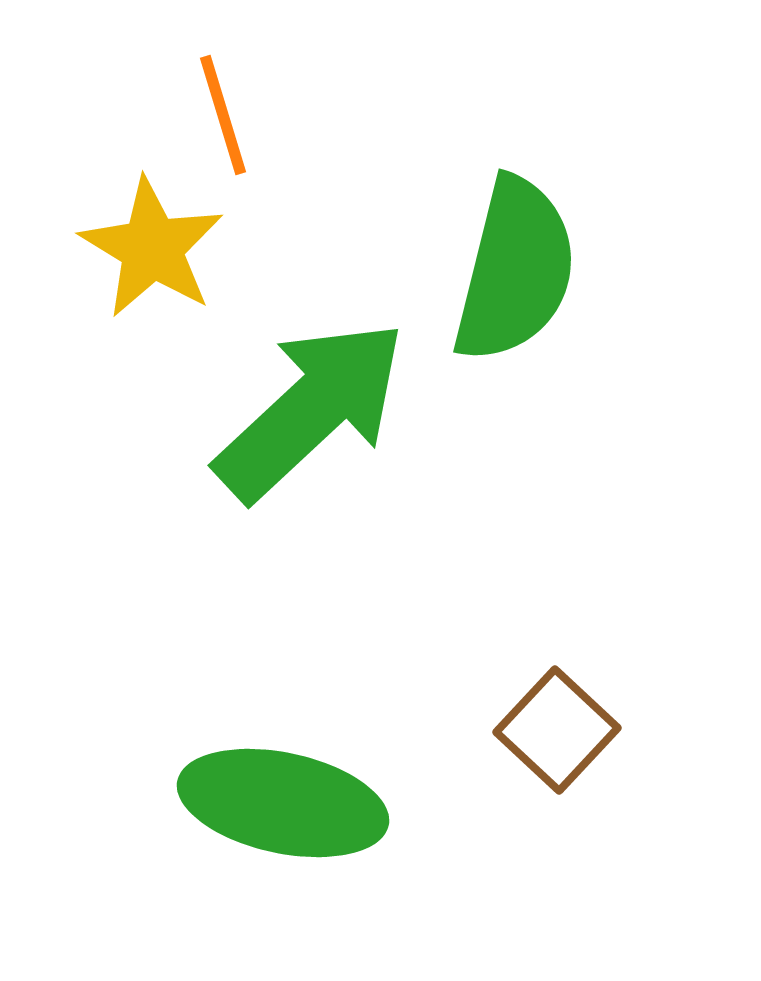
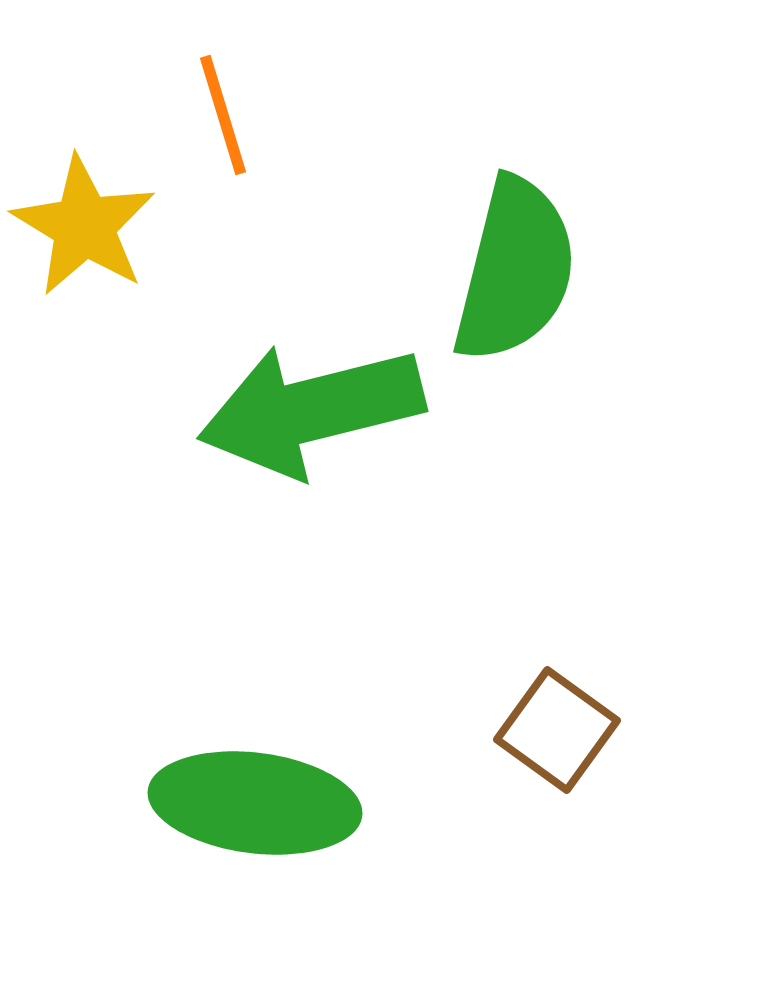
yellow star: moved 68 px left, 22 px up
green arrow: rotated 151 degrees counterclockwise
brown square: rotated 7 degrees counterclockwise
green ellipse: moved 28 px left; rotated 5 degrees counterclockwise
